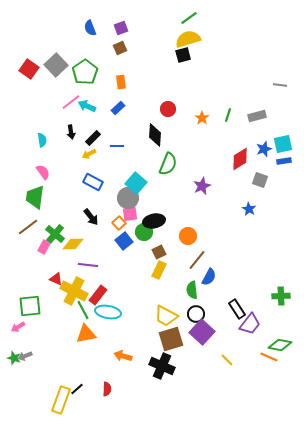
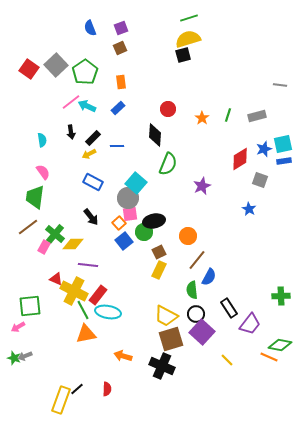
green line at (189, 18): rotated 18 degrees clockwise
black rectangle at (237, 309): moved 8 px left, 1 px up
